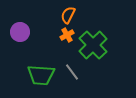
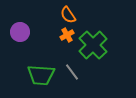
orange semicircle: rotated 60 degrees counterclockwise
